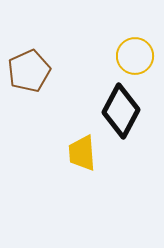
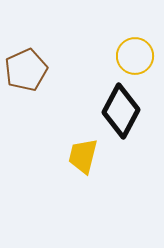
brown pentagon: moved 3 px left, 1 px up
yellow trapezoid: moved 1 px right, 3 px down; rotated 18 degrees clockwise
